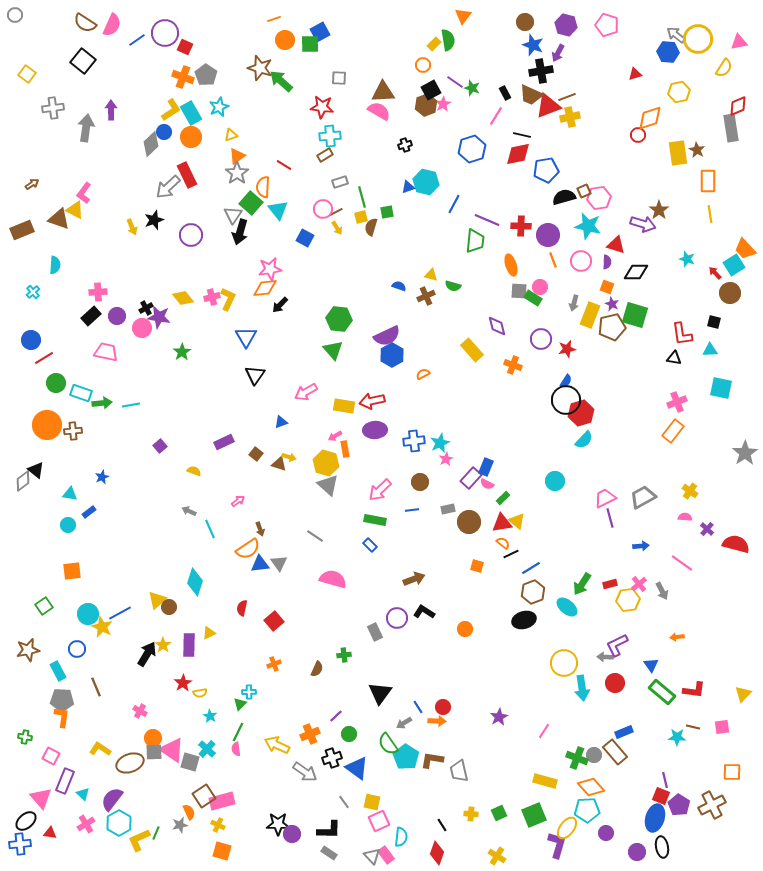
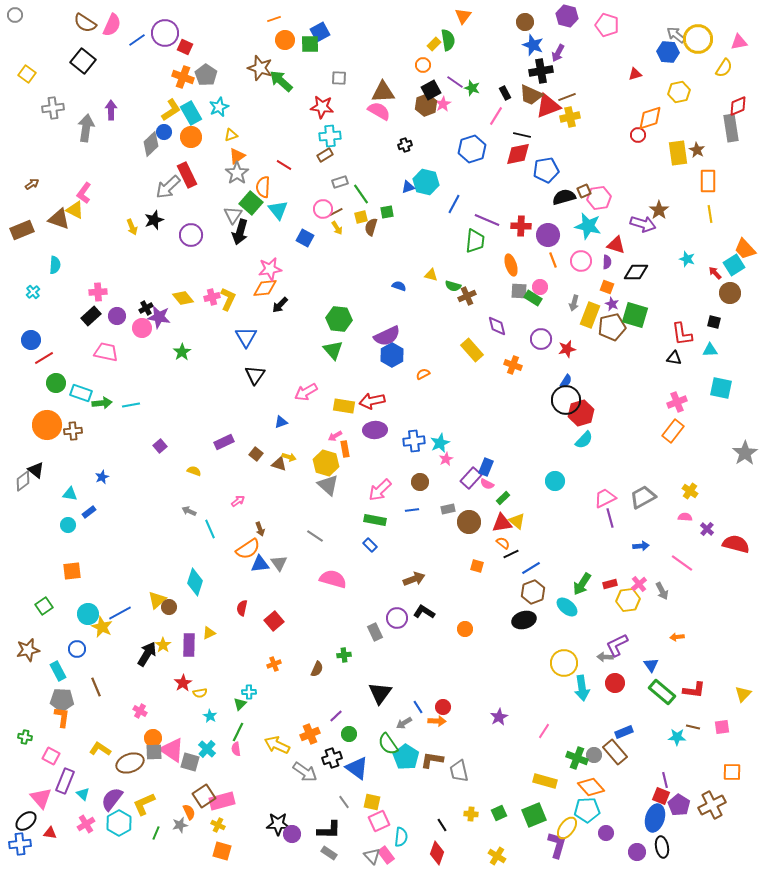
purple hexagon at (566, 25): moved 1 px right, 9 px up
green line at (362, 197): moved 1 px left, 3 px up; rotated 20 degrees counterclockwise
brown cross at (426, 296): moved 41 px right
yellow L-shape at (139, 840): moved 5 px right, 36 px up
